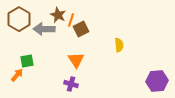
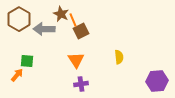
brown star: moved 3 px right, 1 px up
orange line: moved 2 px right; rotated 40 degrees counterclockwise
brown square: moved 2 px down
yellow semicircle: moved 12 px down
green square: rotated 16 degrees clockwise
purple cross: moved 10 px right; rotated 24 degrees counterclockwise
